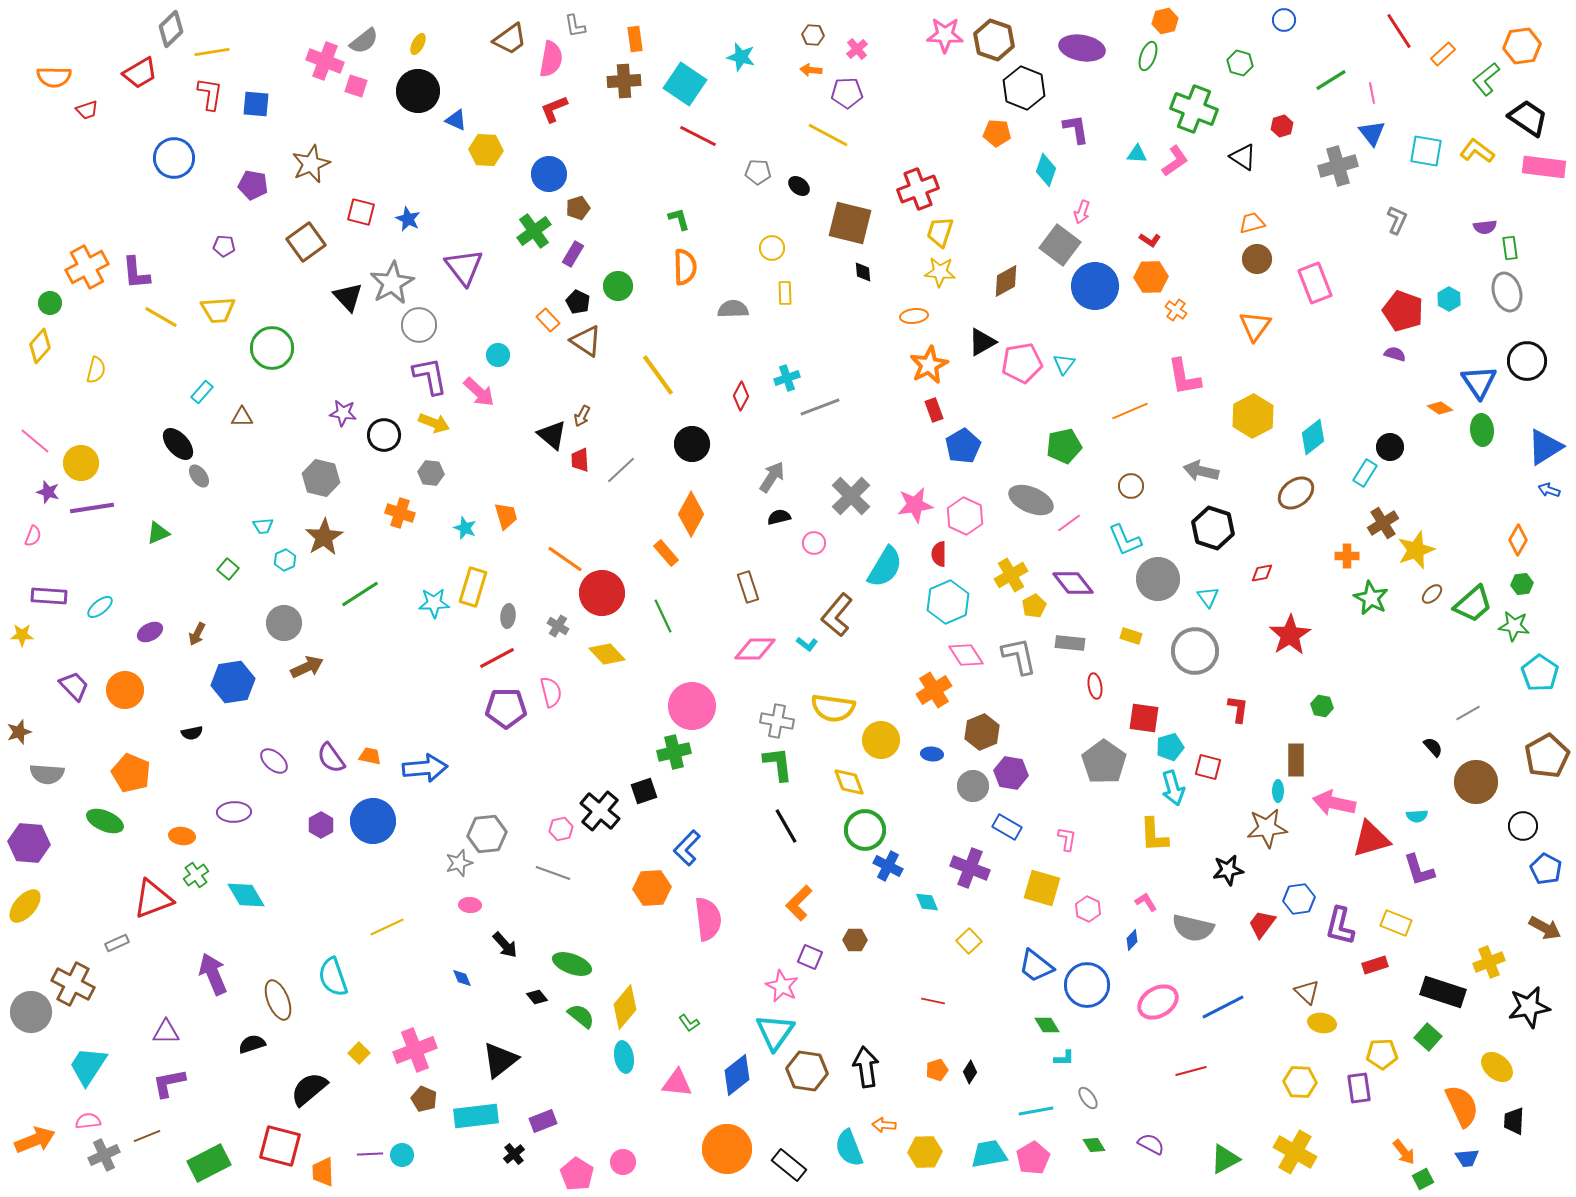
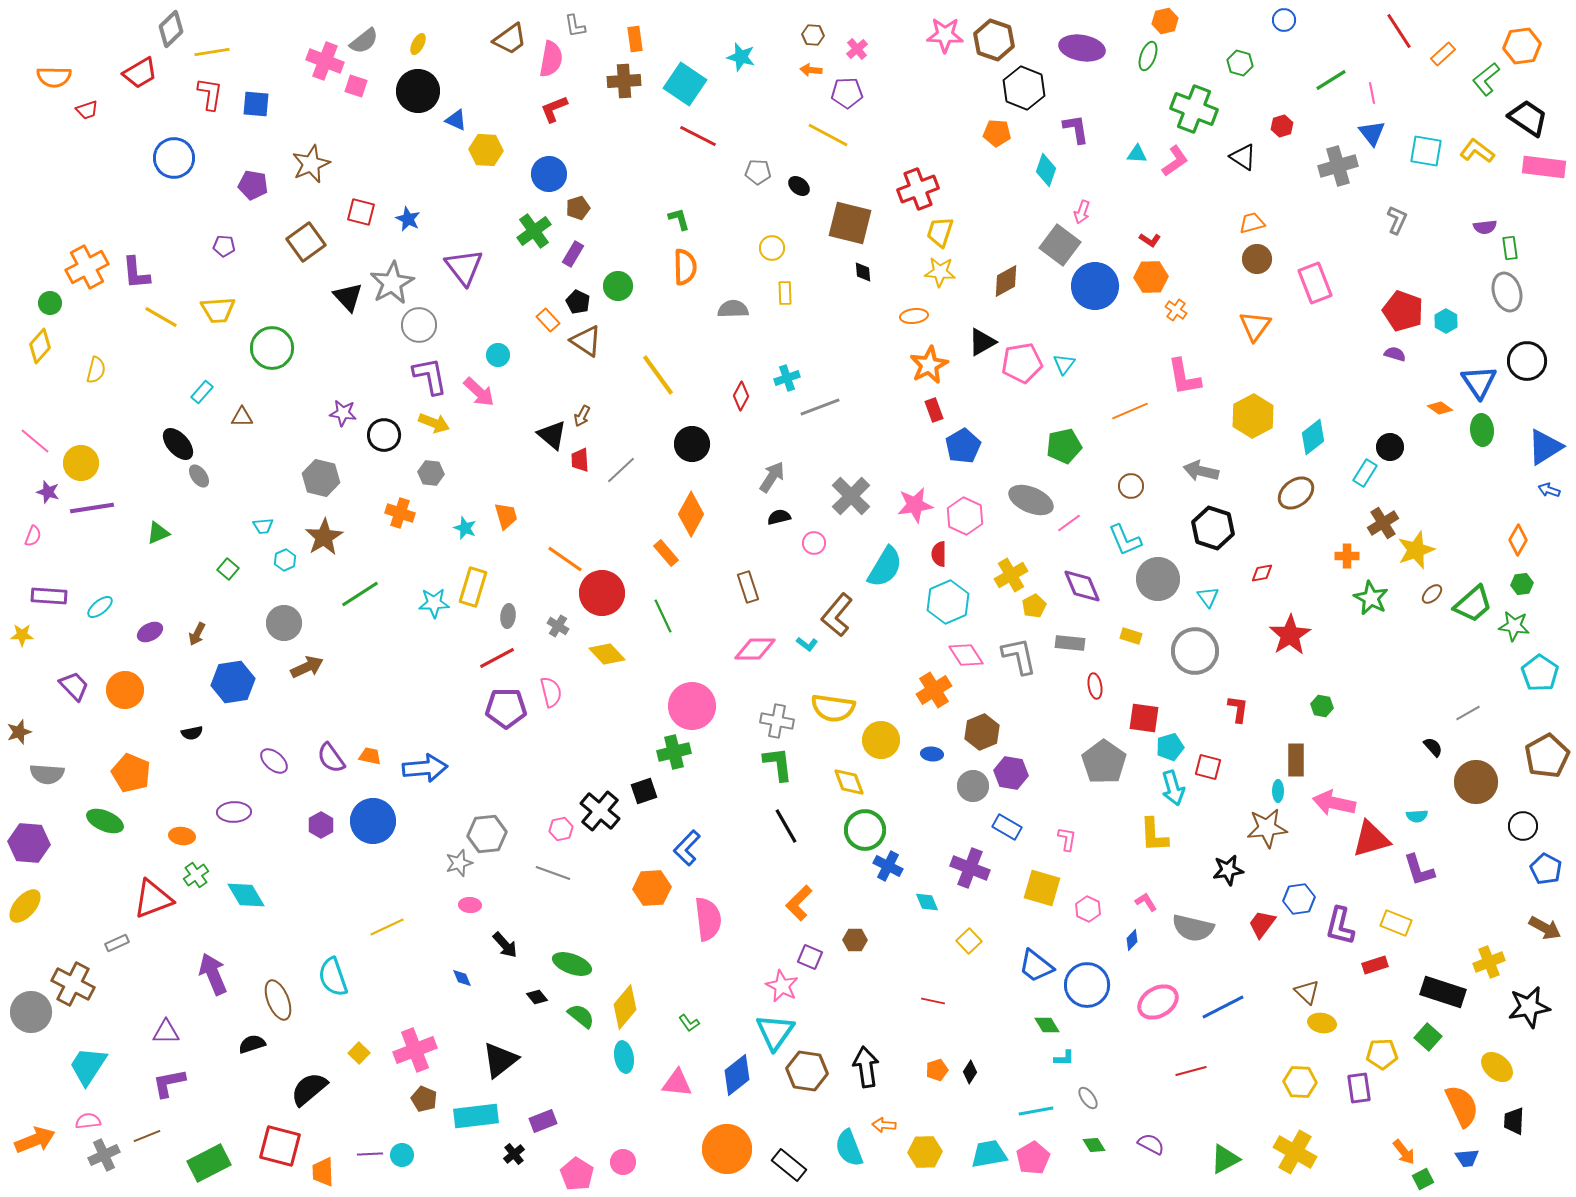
cyan hexagon at (1449, 299): moved 3 px left, 22 px down
purple diamond at (1073, 583): moved 9 px right, 3 px down; rotated 15 degrees clockwise
